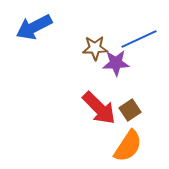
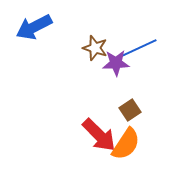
blue line: moved 9 px down
brown star: rotated 20 degrees clockwise
red arrow: moved 27 px down
orange semicircle: moved 2 px left, 2 px up
